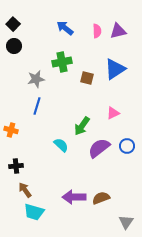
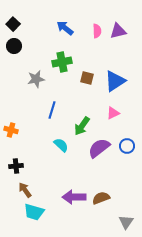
blue triangle: moved 12 px down
blue line: moved 15 px right, 4 px down
